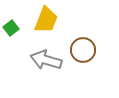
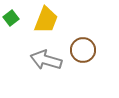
green square: moved 10 px up
